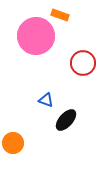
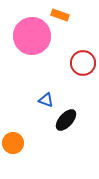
pink circle: moved 4 px left
